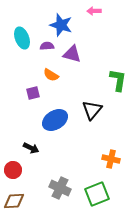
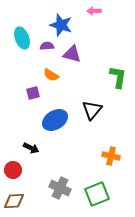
green L-shape: moved 3 px up
orange cross: moved 3 px up
